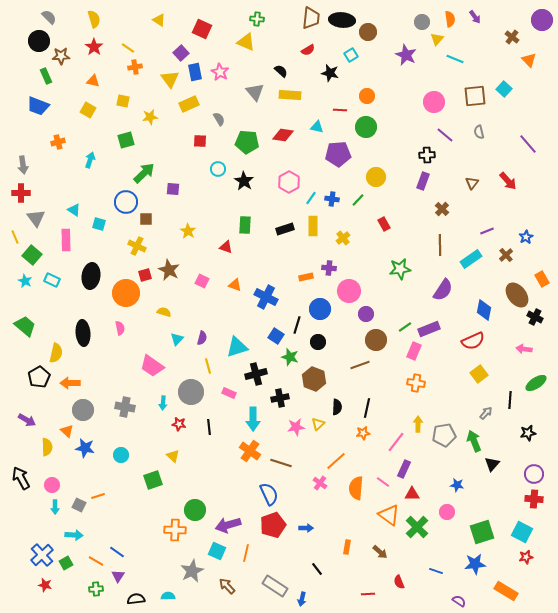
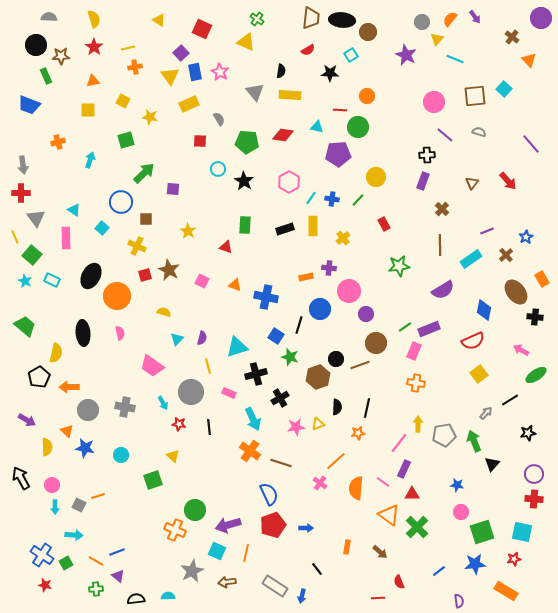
gray semicircle at (49, 17): rotated 42 degrees counterclockwise
green cross at (257, 19): rotated 32 degrees clockwise
orange semicircle at (450, 19): rotated 133 degrees counterclockwise
purple circle at (542, 20): moved 1 px left, 2 px up
black circle at (39, 41): moved 3 px left, 4 px down
yellow line at (128, 48): rotated 48 degrees counterclockwise
black semicircle at (281, 71): rotated 56 degrees clockwise
black star at (330, 73): rotated 12 degrees counterclockwise
yellow triangle at (170, 79): moved 3 px up
orange triangle at (93, 81): rotated 24 degrees counterclockwise
yellow square at (123, 101): rotated 16 degrees clockwise
blue trapezoid at (38, 106): moved 9 px left, 1 px up
yellow square at (88, 110): rotated 28 degrees counterclockwise
yellow star at (150, 117): rotated 21 degrees clockwise
green circle at (366, 127): moved 8 px left
gray semicircle at (479, 132): rotated 120 degrees clockwise
purple line at (528, 144): moved 3 px right
blue circle at (126, 202): moved 5 px left
cyan square at (99, 224): moved 3 px right, 4 px down; rotated 24 degrees clockwise
pink rectangle at (66, 240): moved 2 px up
green star at (400, 269): moved 1 px left, 3 px up
black ellipse at (91, 276): rotated 20 degrees clockwise
purple semicircle at (443, 290): rotated 25 degrees clockwise
orange circle at (126, 293): moved 9 px left, 3 px down
brown ellipse at (517, 295): moved 1 px left, 3 px up
blue cross at (266, 297): rotated 15 degrees counterclockwise
black cross at (535, 317): rotated 21 degrees counterclockwise
black line at (297, 325): moved 2 px right
pink semicircle at (120, 328): moved 5 px down
brown circle at (376, 340): moved 3 px down
black circle at (318, 342): moved 18 px right, 17 px down
pink arrow at (524, 349): moved 3 px left, 1 px down; rotated 21 degrees clockwise
brown hexagon at (314, 379): moved 4 px right, 2 px up; rotated 20 degrees clockwise
orange arrow at (70, 383): moved 1 px left, 4 px down
green ellipse at (536, 383): moved 8 px up
black cross at (280, 398): rotated 18 degrees counterclockwise
black line at (510, 400): rotated 54 degrees clockwise
cyan arrow at (163, 403): rotated 32 degrees counterclockwise
gray circle at (83, 410): moved 5 px right
cyan arrow at (253, 419): rotated 25 degrees counterclockwise
yellow triangle at (318, 424): rotated 24 degrees clockwise
orange star at (363, 433): moved 5 px left
pink line at (396, 442): moved 3 px right, 1 px down
pink circle at (447, 512): moved 14 px right
orange cross at (175, 530): rotated 20 degrees clockwise
cyan square at (522, 532): rotated 15 degrees counterclockwise
blue line at (117, 552): rotated 56 degrees counterclockwise
blue cross at (42, 555): rotated 15 degrees counterclockwise
red star at (526, 557): moved 12 px left, 2 px down
blue line at (436, 571): moved 3 px right; rotated 56 degrees counterclockwise
purple triangle at (118, 576): rotated 24 degrees counterclockwise
brown arrow at (227, 586): moved 4 px up; rotated 54 degrees counterclockwise
red line at (368, 594): moved 10 px right, 4 px down
blue arrow at (302, 599): moved 3 px up
purple semicircle at (459, 601): rotated 48 degrees clockwise
